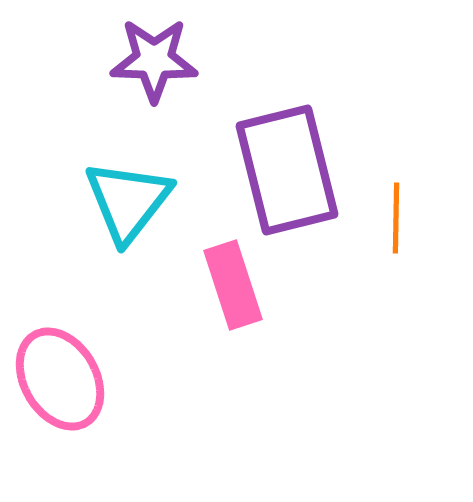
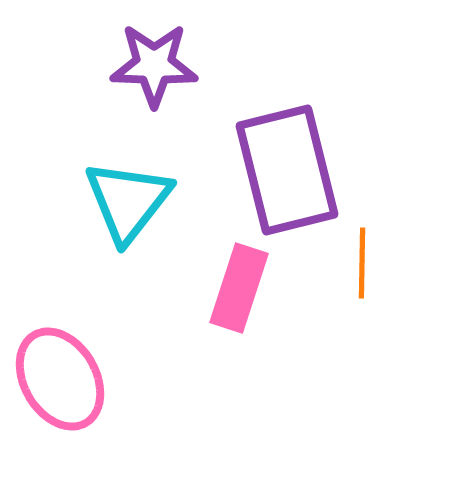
purple star: moved 5 px down
orange line: moved 34 px left, 45 px down
pink rectangle: moved 6 px right, 3 px down; rotated 36 degrees clockwise
